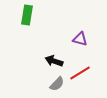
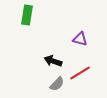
black arrow: moved 1 px left
